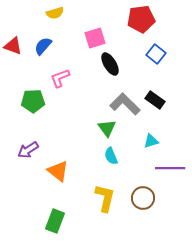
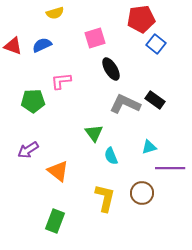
blue semicircle: moved 1 px left, 1 px up; rotated 24 degrees clockwise
blue square: moved 10 px up
black ellipse: moved 1 px right, 5 px down
pink L-shape: moved 1 px right, 3 px down; rotated 15 degrees clockwise
gray L-shape: rotated 20 degrees counterclockwise
green triangle: moved 13 px left, 5 px down
cyan triangle: moved 2 px left, 6 px down
brown circle: moved 1 px left, 5 px up
